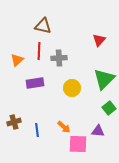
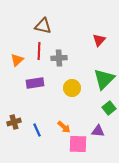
blue line: rotated 16 degrees counterclockwise
